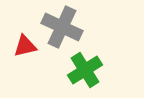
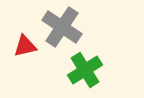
gray cross: rotated 9 degrees clockwise
